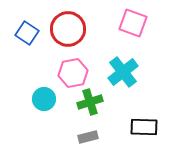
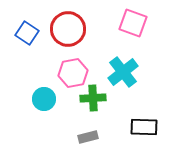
green cross: moved 3 px right, 4 px up; rotated 15 degrees clockwise
